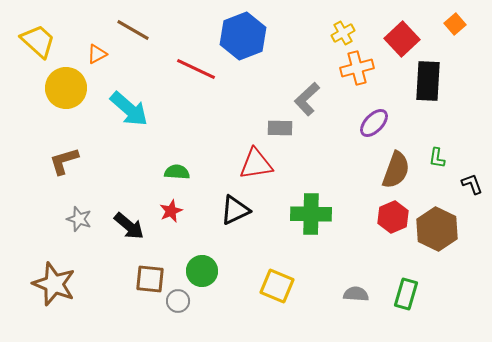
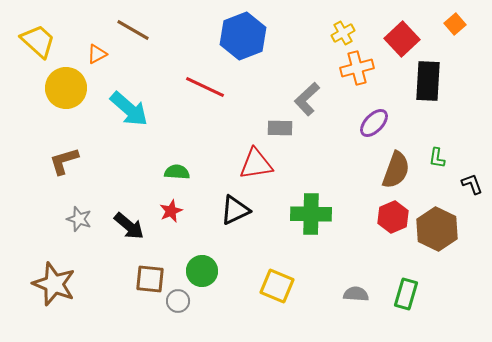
red line: moved 9 px right, 18 px down
